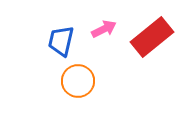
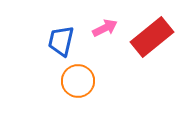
pink arrow: moved 1 px right, 1 px up
